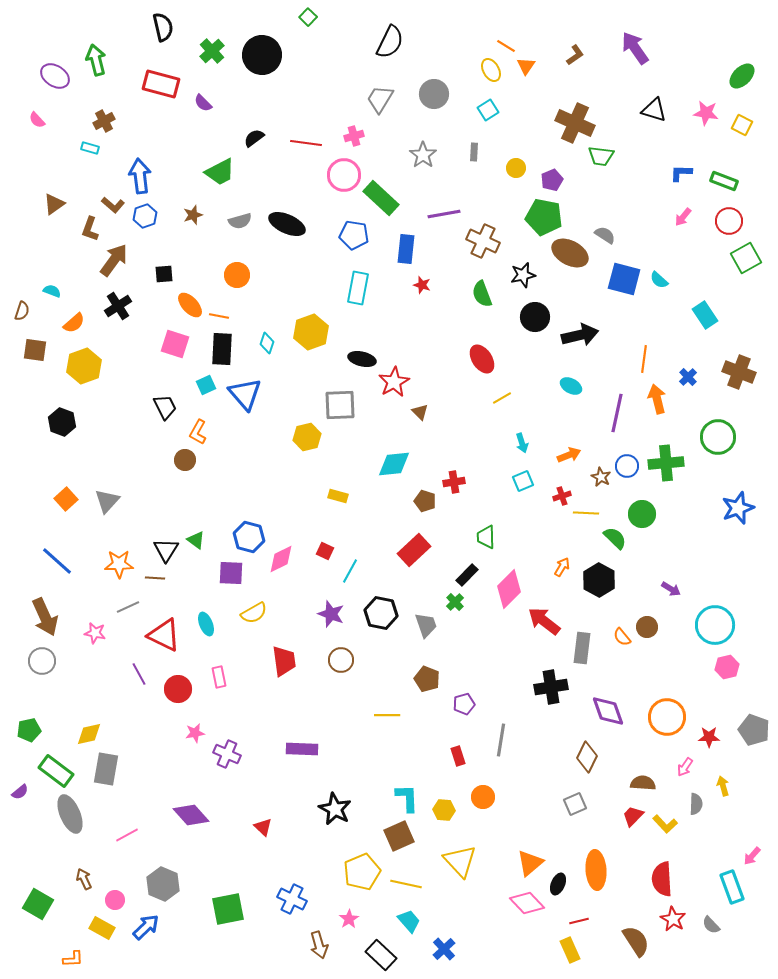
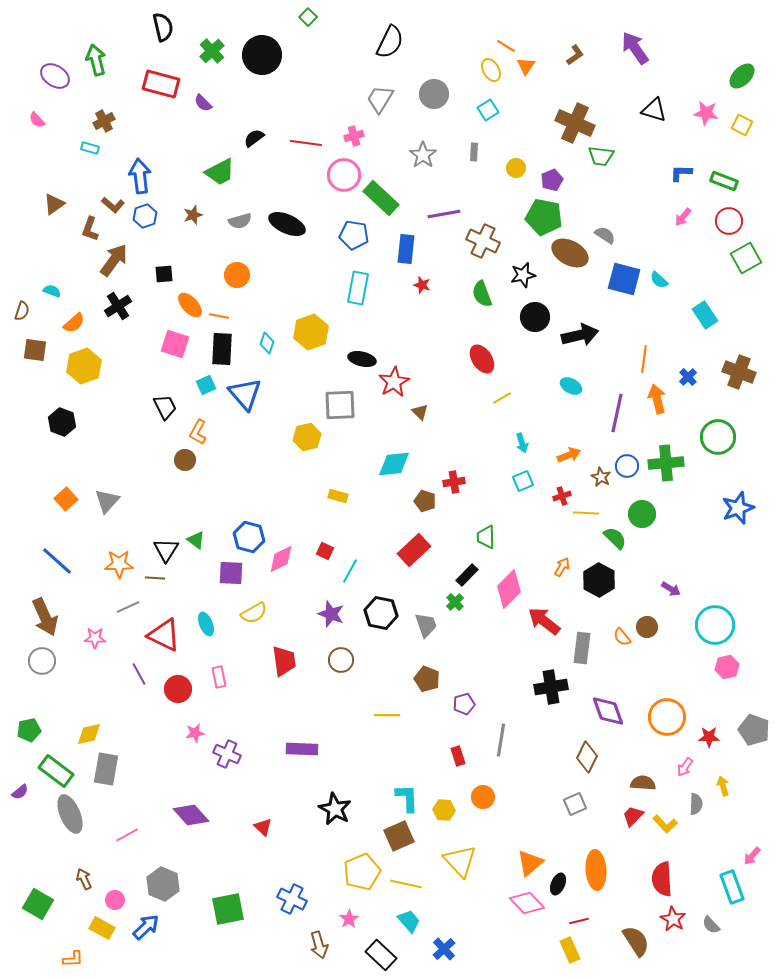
pink star at (95, 633): moved 5 px down; rotated 10 degrees counterclockwise
